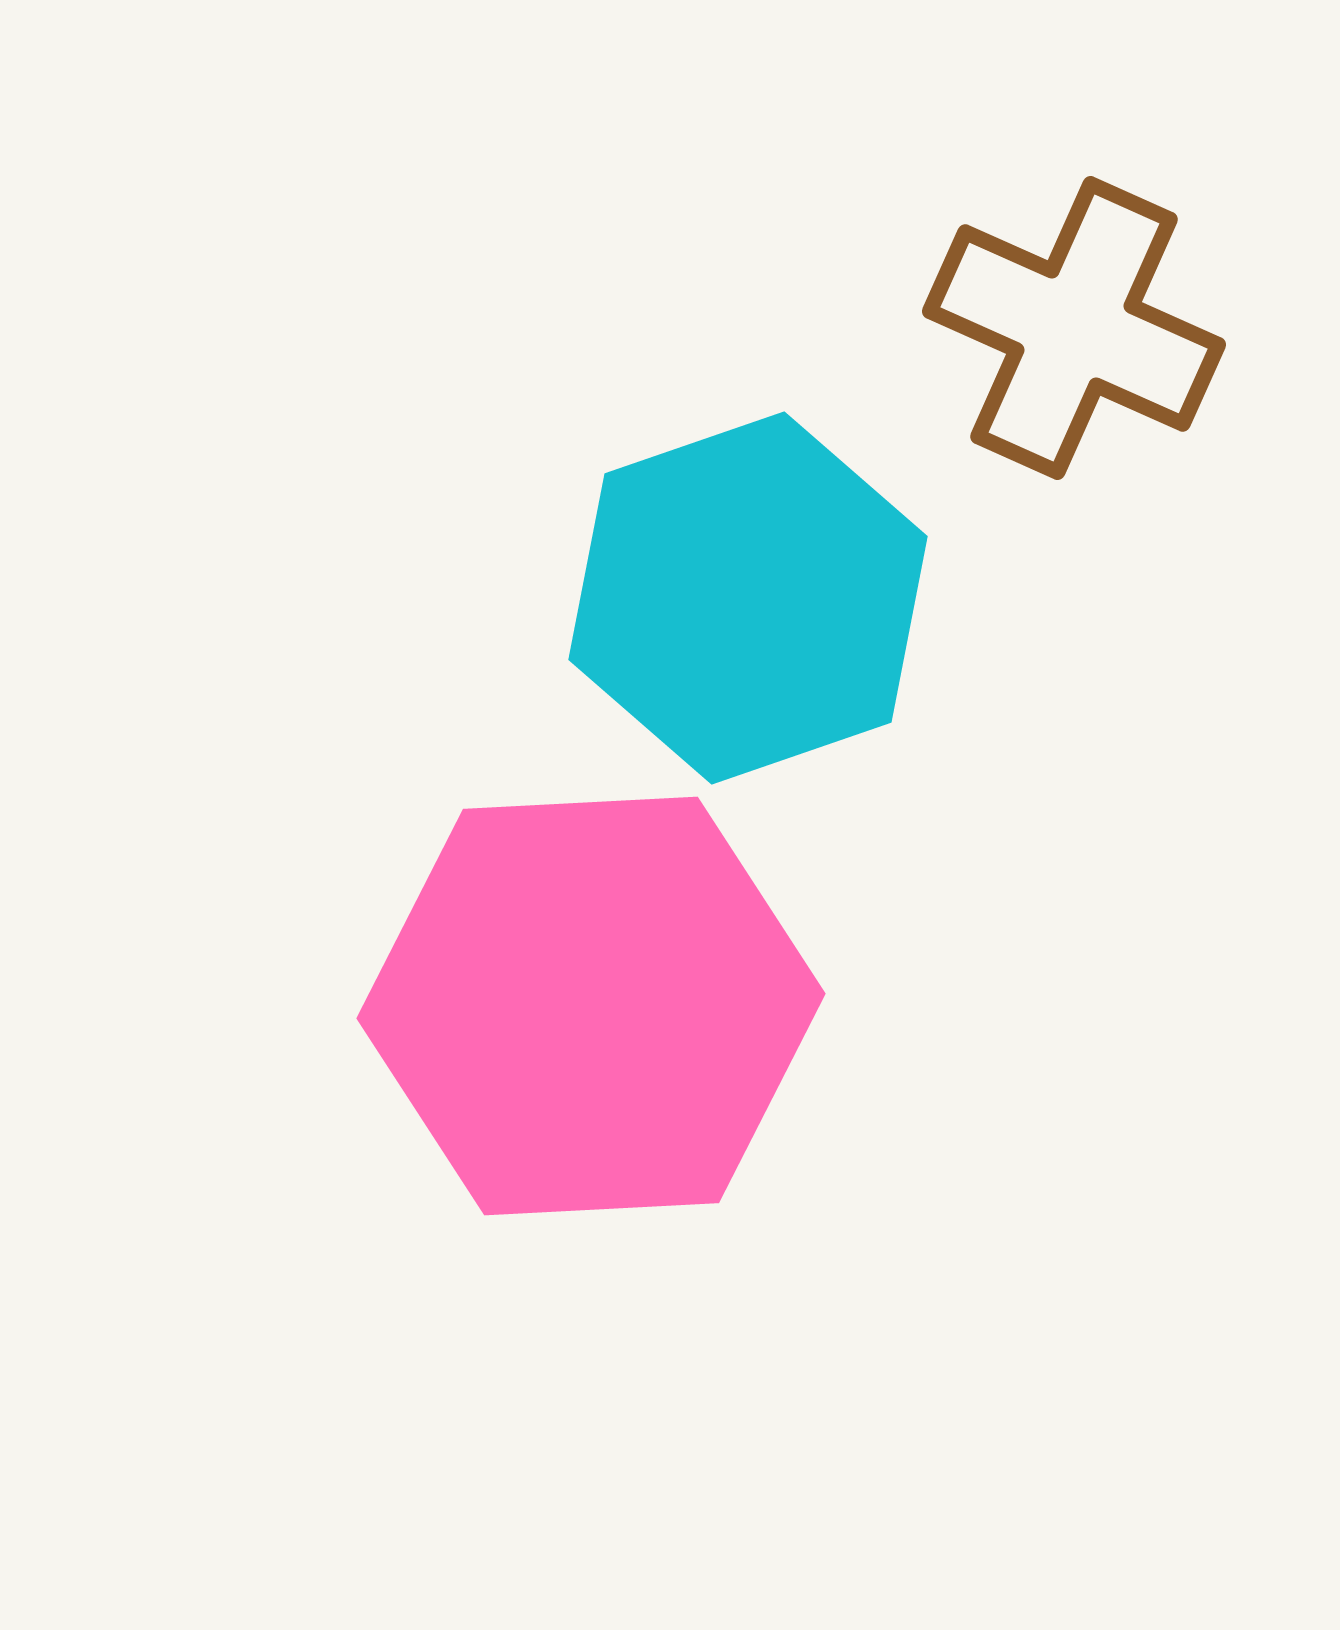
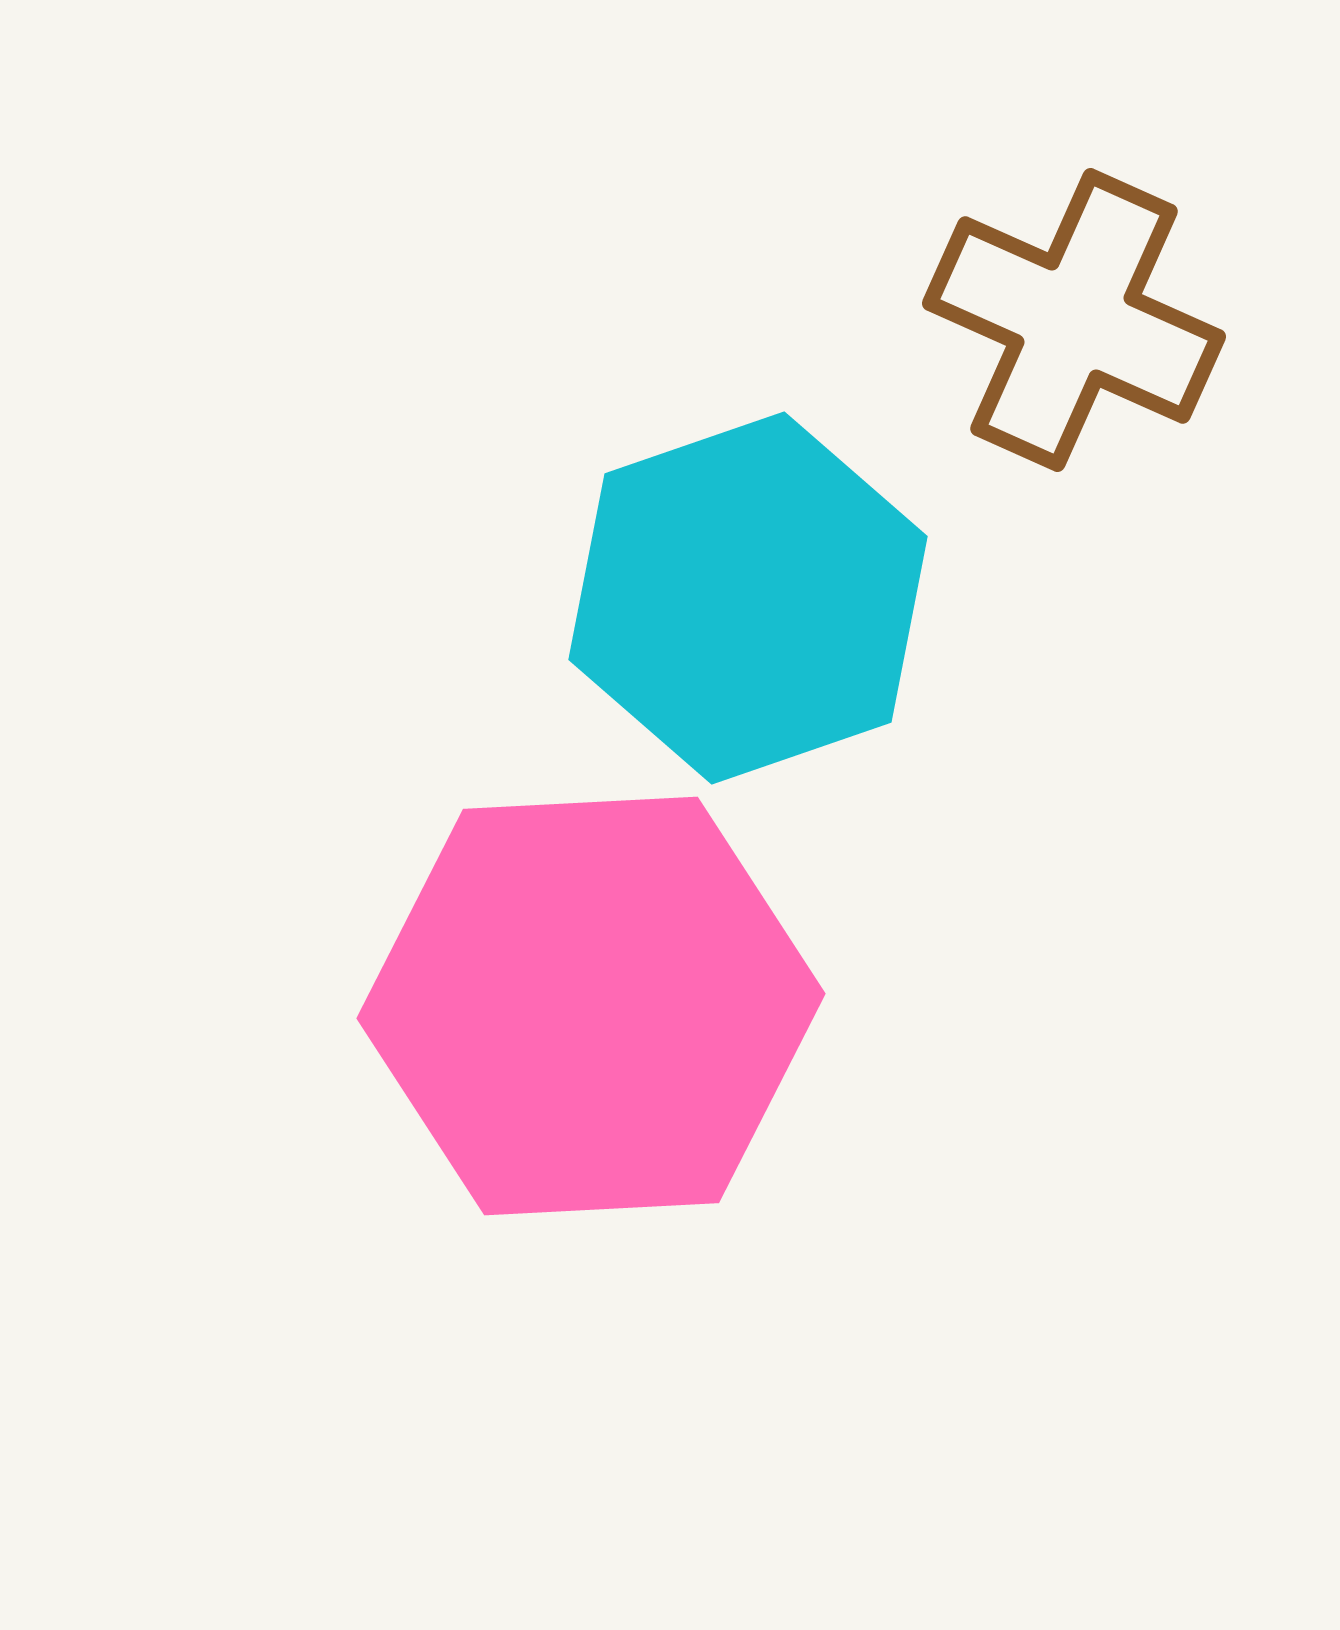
brown cross: moved 8 px up
